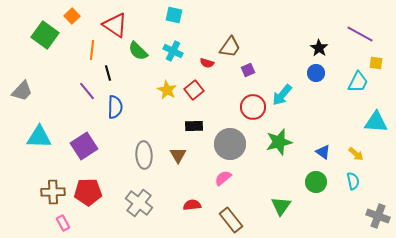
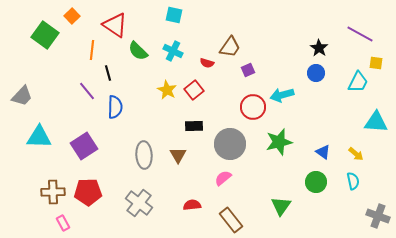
gray trapezoid at (22, 91): moved 5 px down
cyan arrow at (282, 95): rotated 35 degrees clockwise
